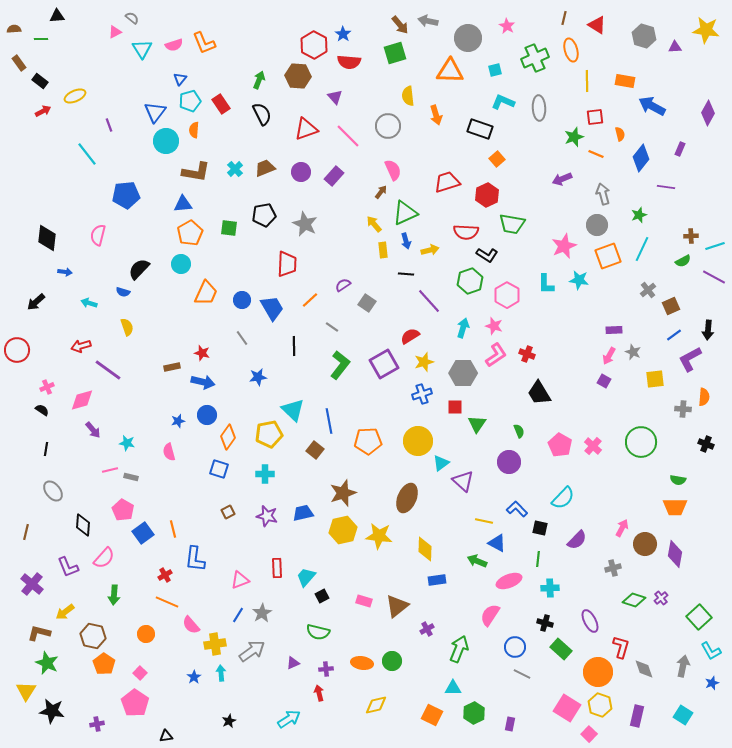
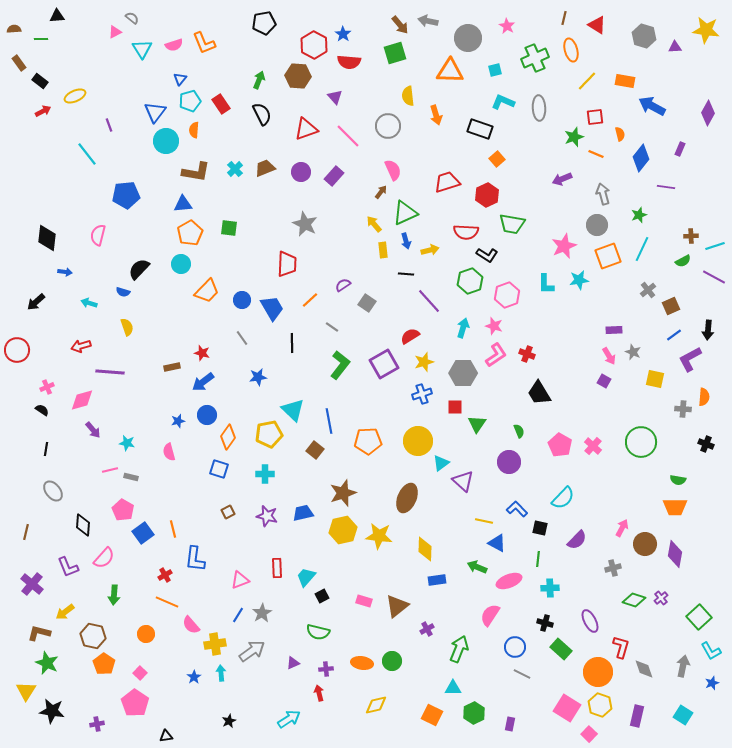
yellow line at (587, 81): rotated 45 degrees clockwise
black pentagon at (264, 215): moved 192 px up
cyan star at (579, 280): rotated 18 degrees counterclockwise
orange trapezoid at (206, 293): moved 1 px right, 2 px up; rotated 20 degrees clockwise
pink hexagon at (507, 295): rotated 10 degrees clockwise
black line at (294, 346): moved 2 px left, 3 px up
pink arrow at (609, 356): rotated 60 degrees counterclockwise
purple line at (108, 370): moved 2 px right, 2 px down; rotated 32 degrees counterclockwise
yellow square at (655, 379): rotated 18 degrees clockwise
blue arrow at (203, 382): rotated 130 degrees clockwise
green arrow at (477, 561): moved 6 px down
